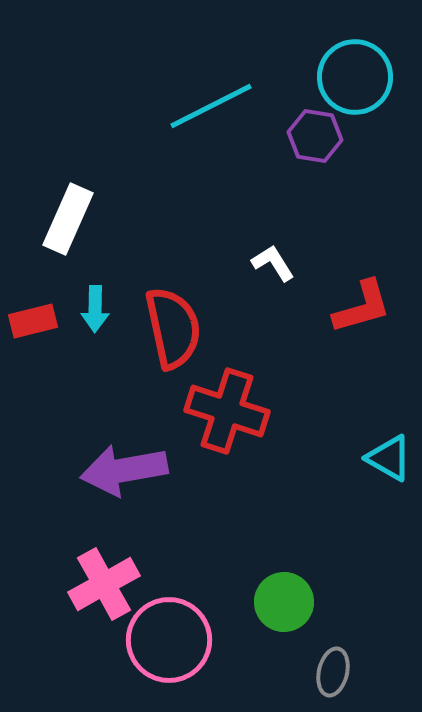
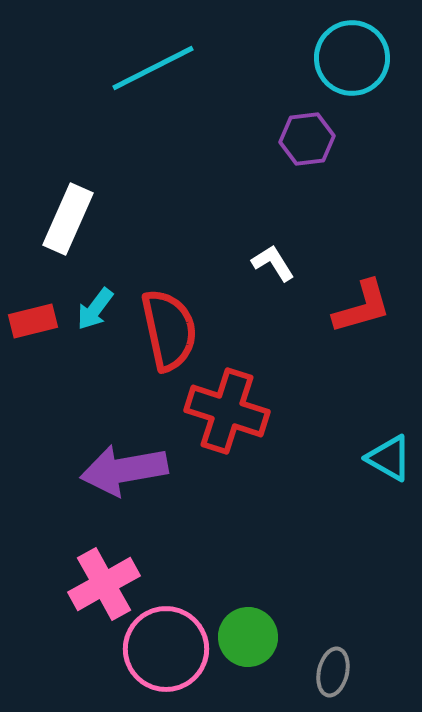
cyan circle: moved 3 px left, 19 px up
cyan line: moved 58 px left, 38 px up
purple hexagon: moved 8 px left, 3 px down; rotated 16 degrees counterclockwise
cyan arrow: rotated 36 degrees clockwise
red semicircle: moved 4 px left, 2 px down
green circle: moved 36 px left, 35 px down
pink circle: moved 3 px left, 9 px down
